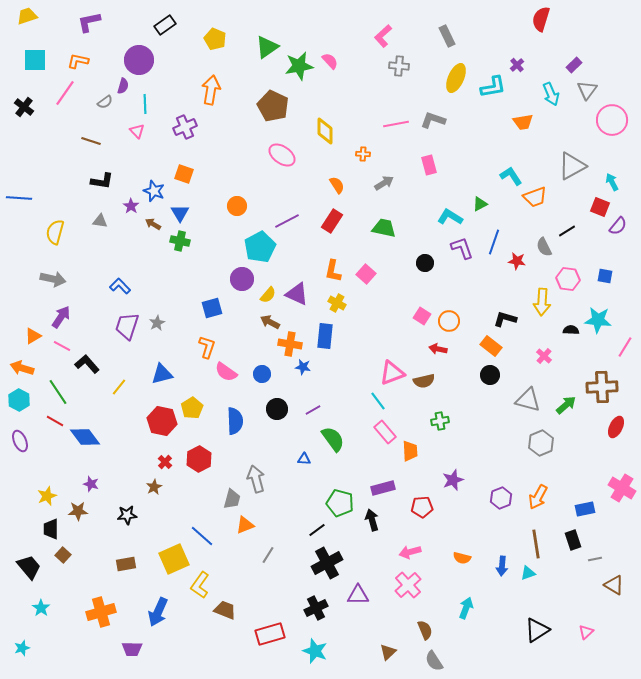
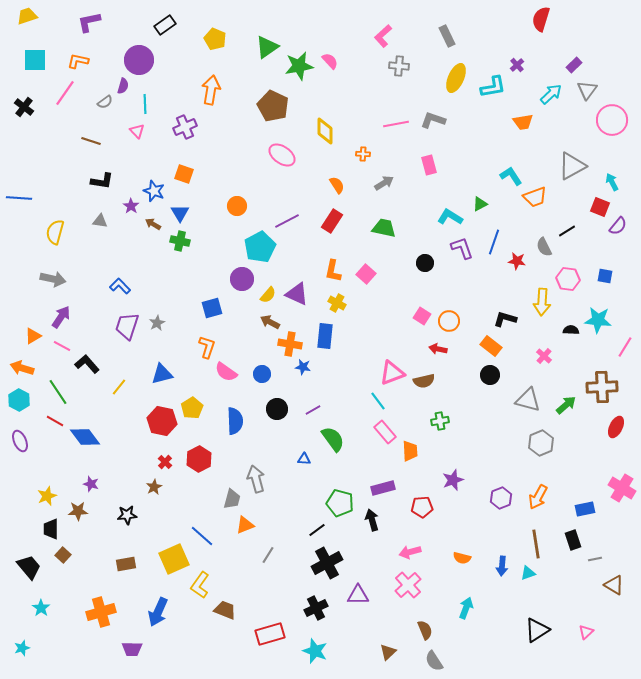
cyan arrow at (551, 94): rotated 110 degrees counterclockwise
